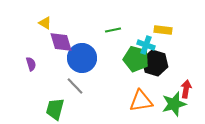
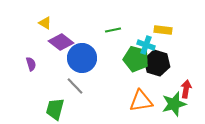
purple diamond: rotated 35 degrees counterclockwise
black hexagon: moved 2 px right
